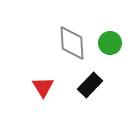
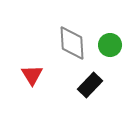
green circle: moved 2 px down
red triangle: moved 11 px left, 12 px up
